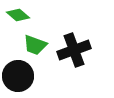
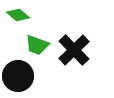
green trapezoid: moved 2 px right
black cross: rotated 24 degrees counterclockwise
